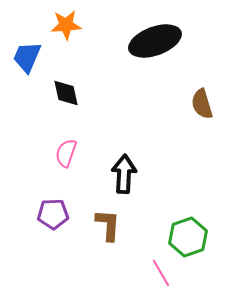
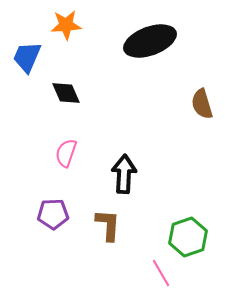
black ellipse: moved 5 px left
black diamond: rotated 12 degrees counterclockwise
